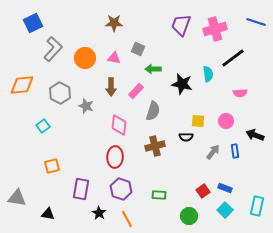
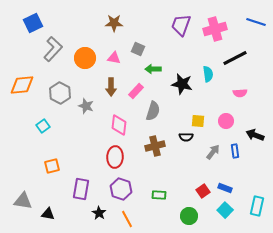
black line at (233, 58): moved 2 px right; rotated 10 degrees clockwise
gray triangle at (17, 198): moved 6 px right, 3 px down
